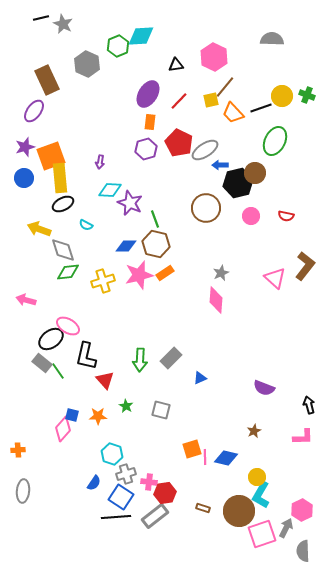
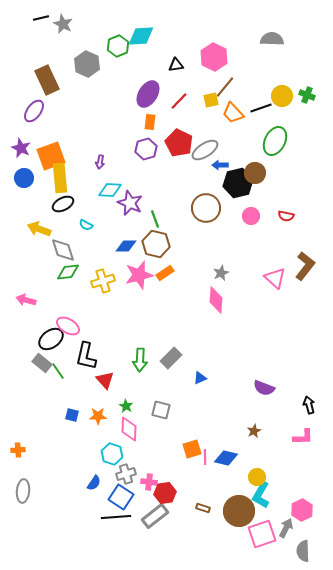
purple star at (25, 147): moved 4 px left, 1 px down; rotated 30 degrees counterclockwise
pink diamond at (63, 429): moved 66 px right; rotated 40 degrees counterclockwise
